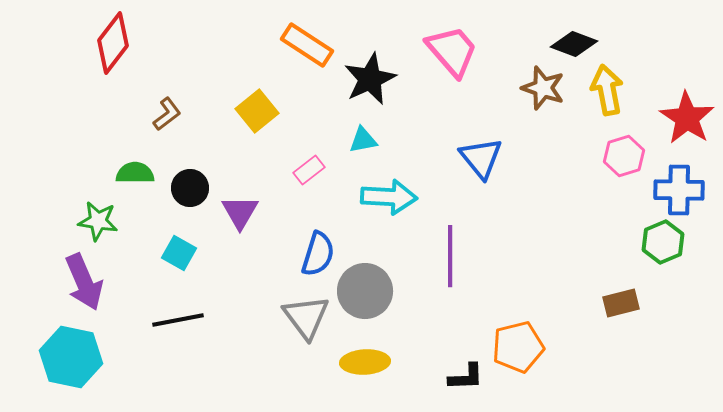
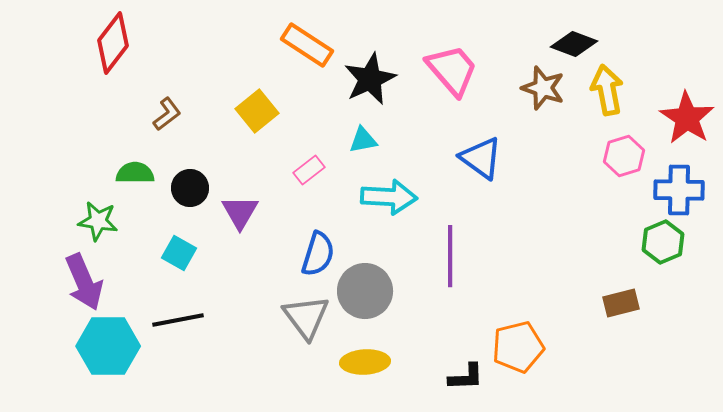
pink trapezoid: moved 19 px down
blue triangle: rotated 15 degrees counterclockwise
cyan hexagon: moved 37 px right, 11 px up; rotated 12 degrees counterclockwise
